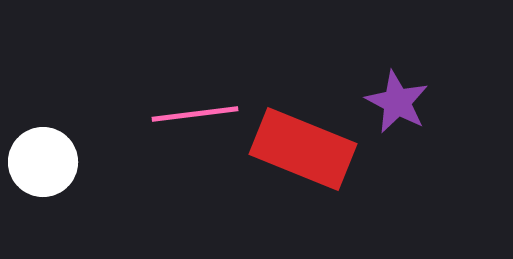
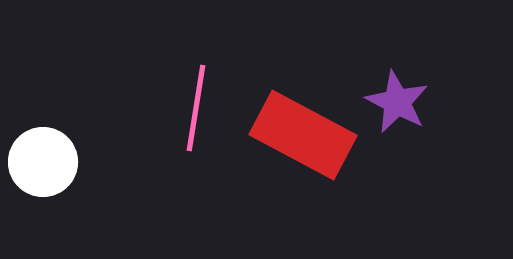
pink line: moved 1 px right, 6 px up; rotated 74 degrees counterclockwise
red rectangle: moved 14 px up; rotated 6 degrees clockwise
